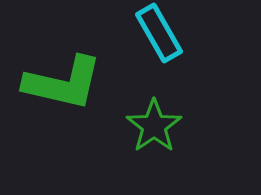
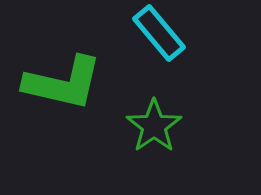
cyan rectangle: rotated 10 degrees counterclockwise
